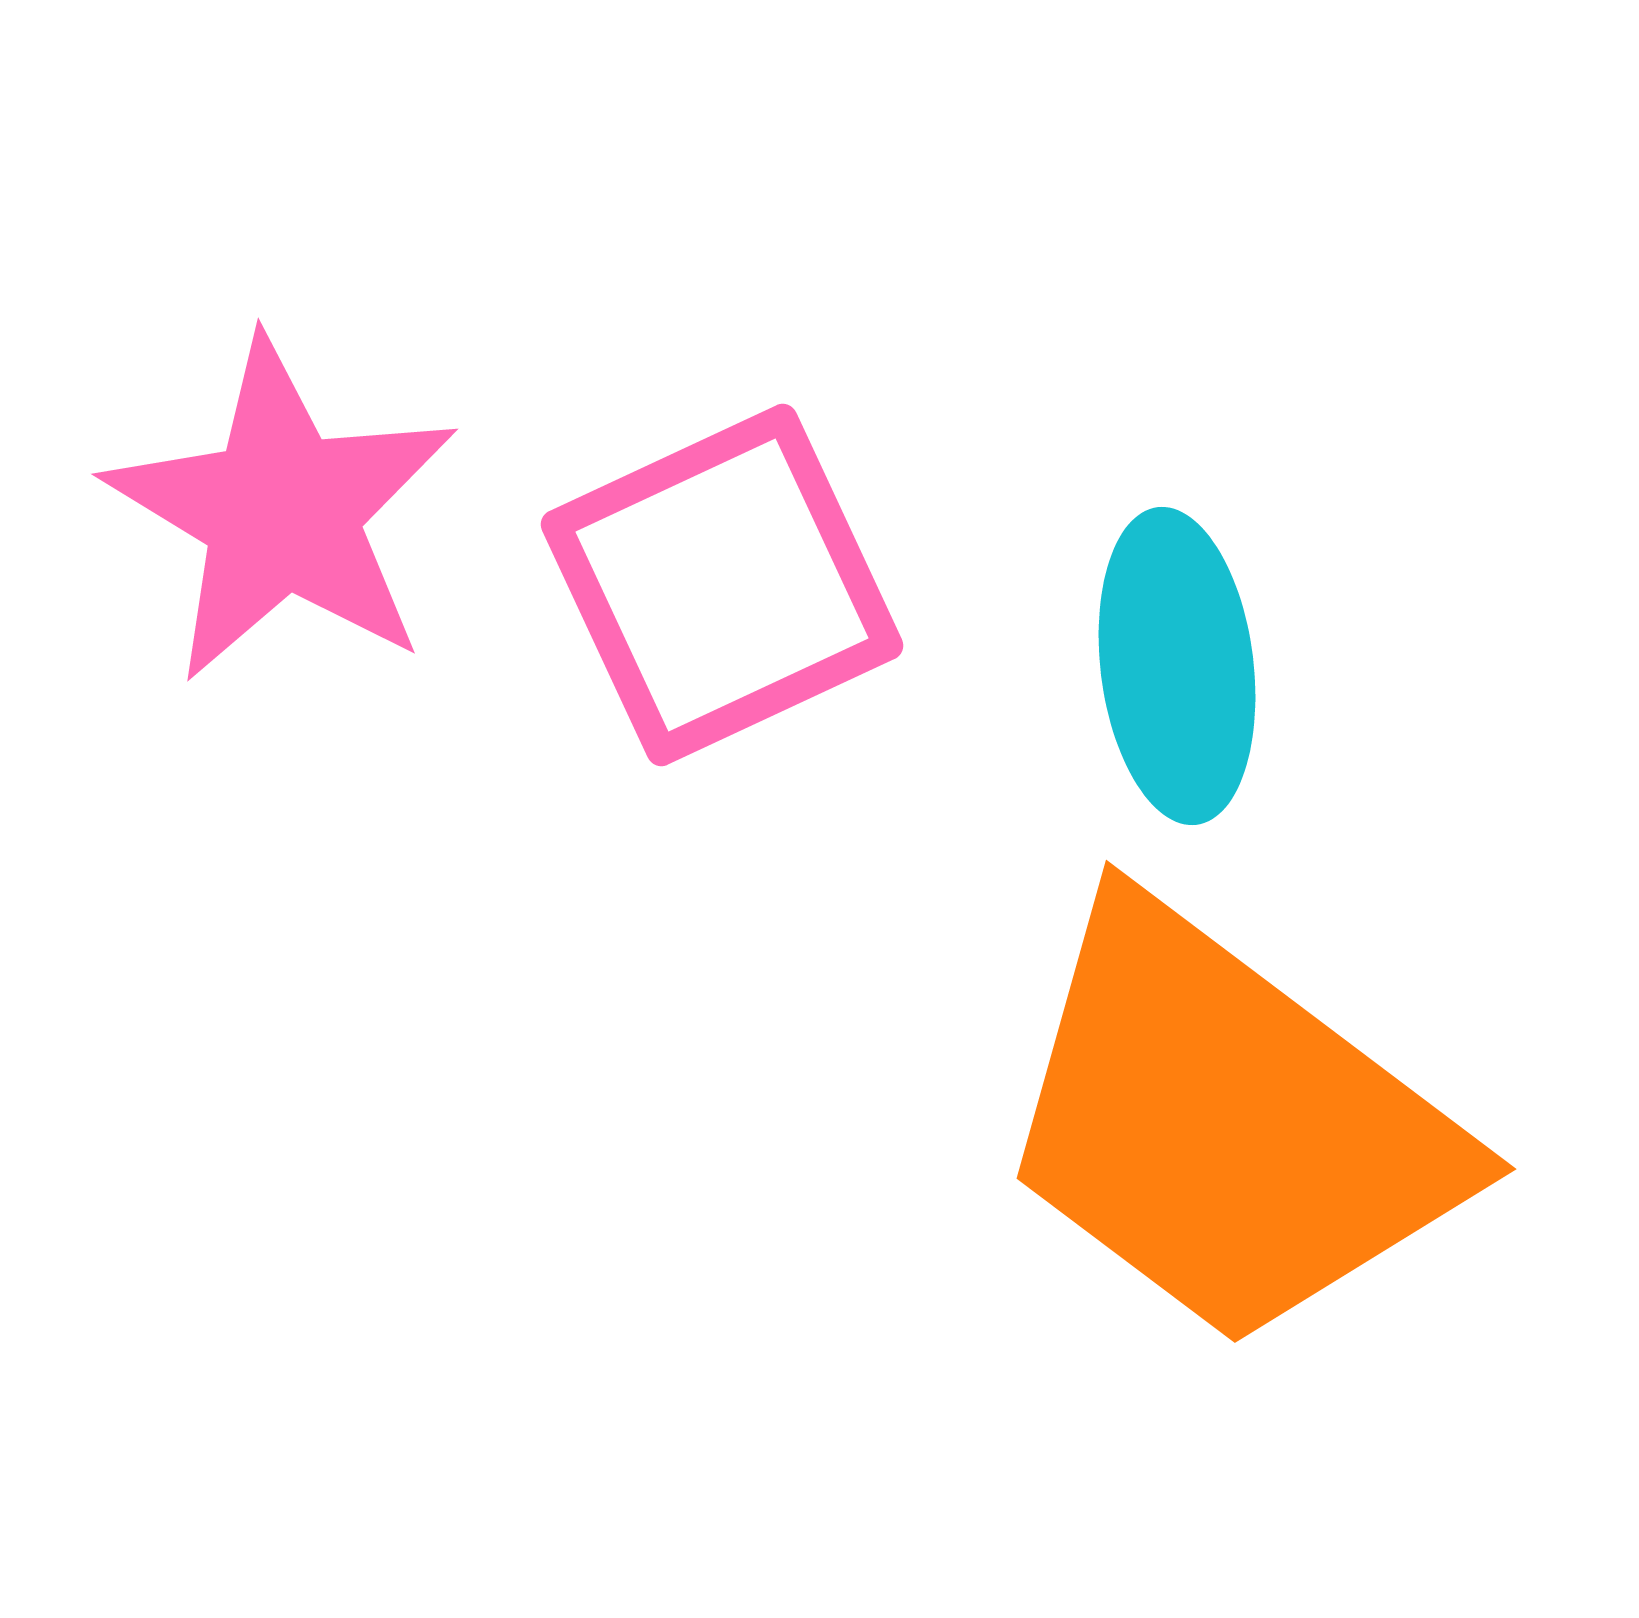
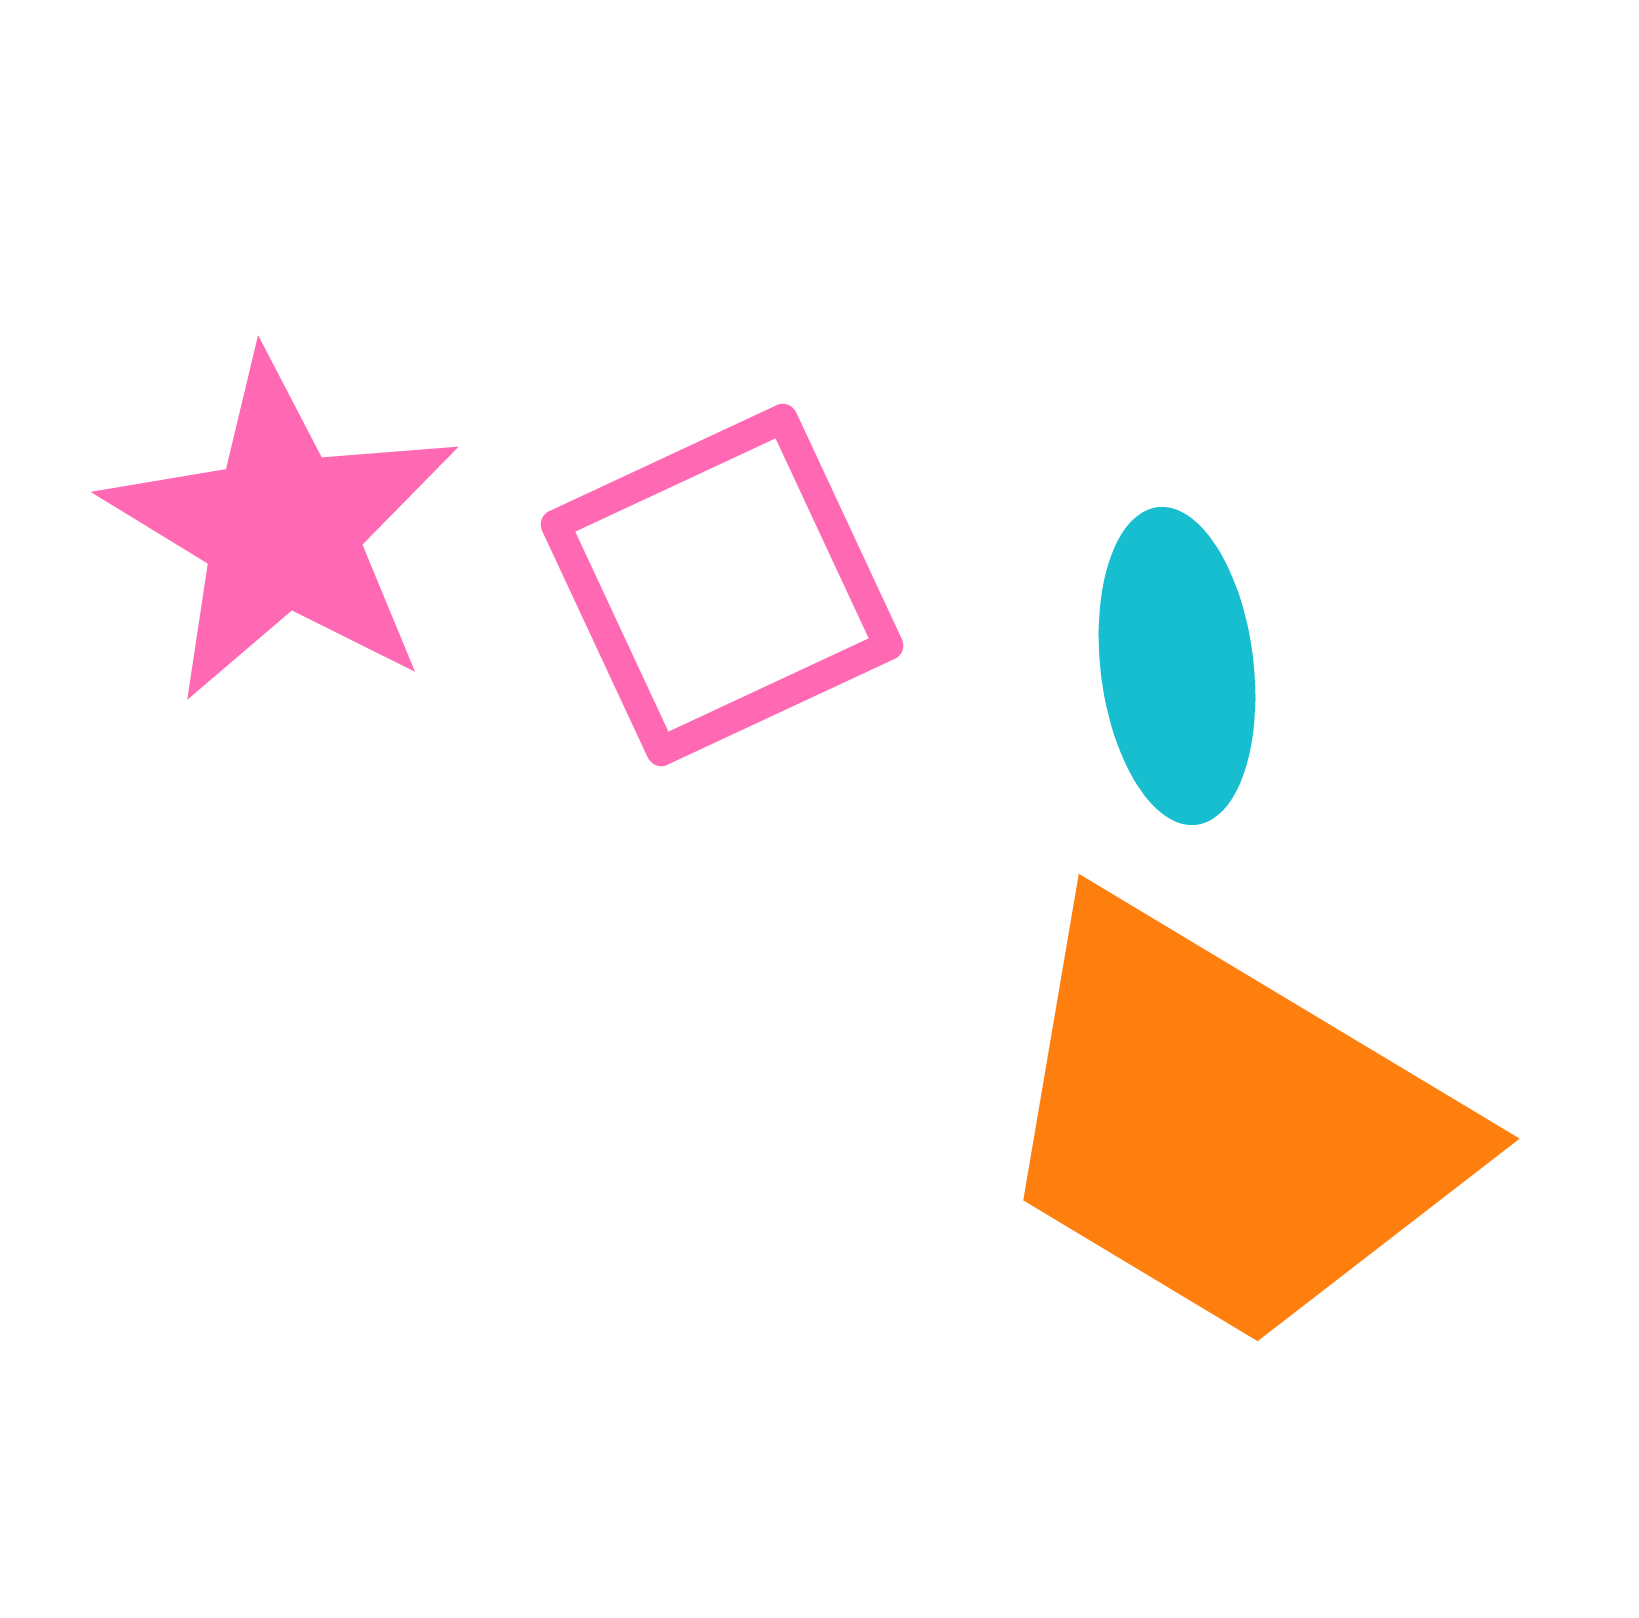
pink star: moved 18 px down
orange trapezoid: rotated 6 degrees counterclockwise
